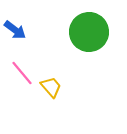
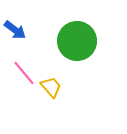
green circle: moved 12 px left, 9 px down
pink line: moved 2 px right
